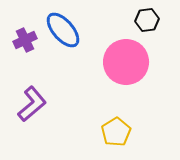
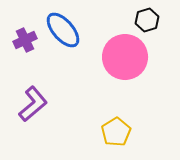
black hexagon: rotated 10 degrees counterclockwise
pink circle: moved 1 px left, 5 px up
purple L-shape: moved 1 px right
